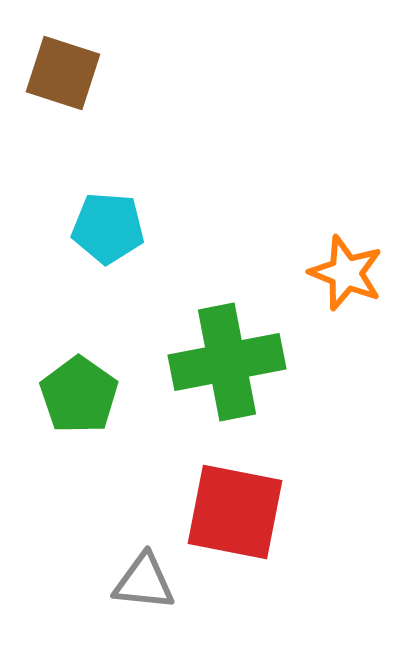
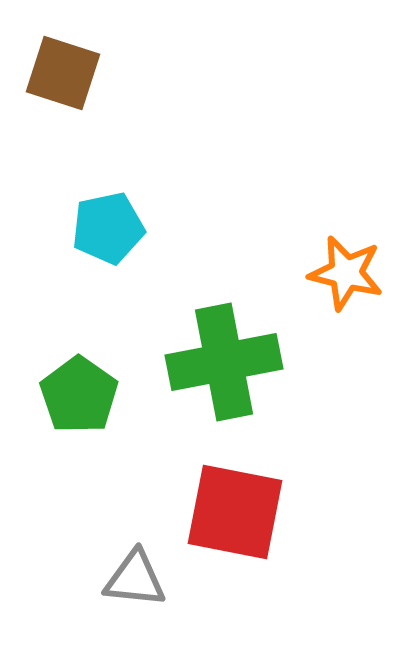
cyan pentagon: rotated 16 degrees counterclockwise
orange star: rotated 8 degrees counterclockwise
green cross: moved 3 px left
gray triangle: moved 9 px left, 3 px up
